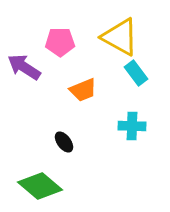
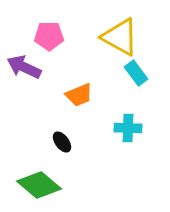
pink pentagon: moved 11 px left, 6 px up
purple arrow: rotated 8 degrees counterclockwise
orange trapezoid: moved 4 px left, 5 px down
cyan cross: moved 4 px left, 2 px down
black ellipse: moved 2 px left
green diamond: moved 1 px left, 1 px up
